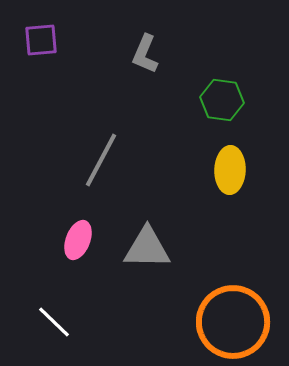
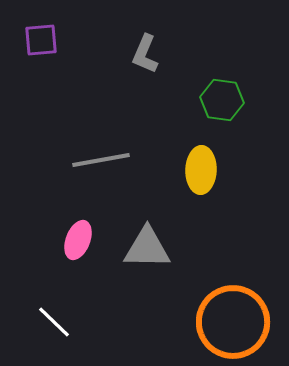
gray line: rotated 52 degrees clockwise
yellow ellipse: moved 29 px left
